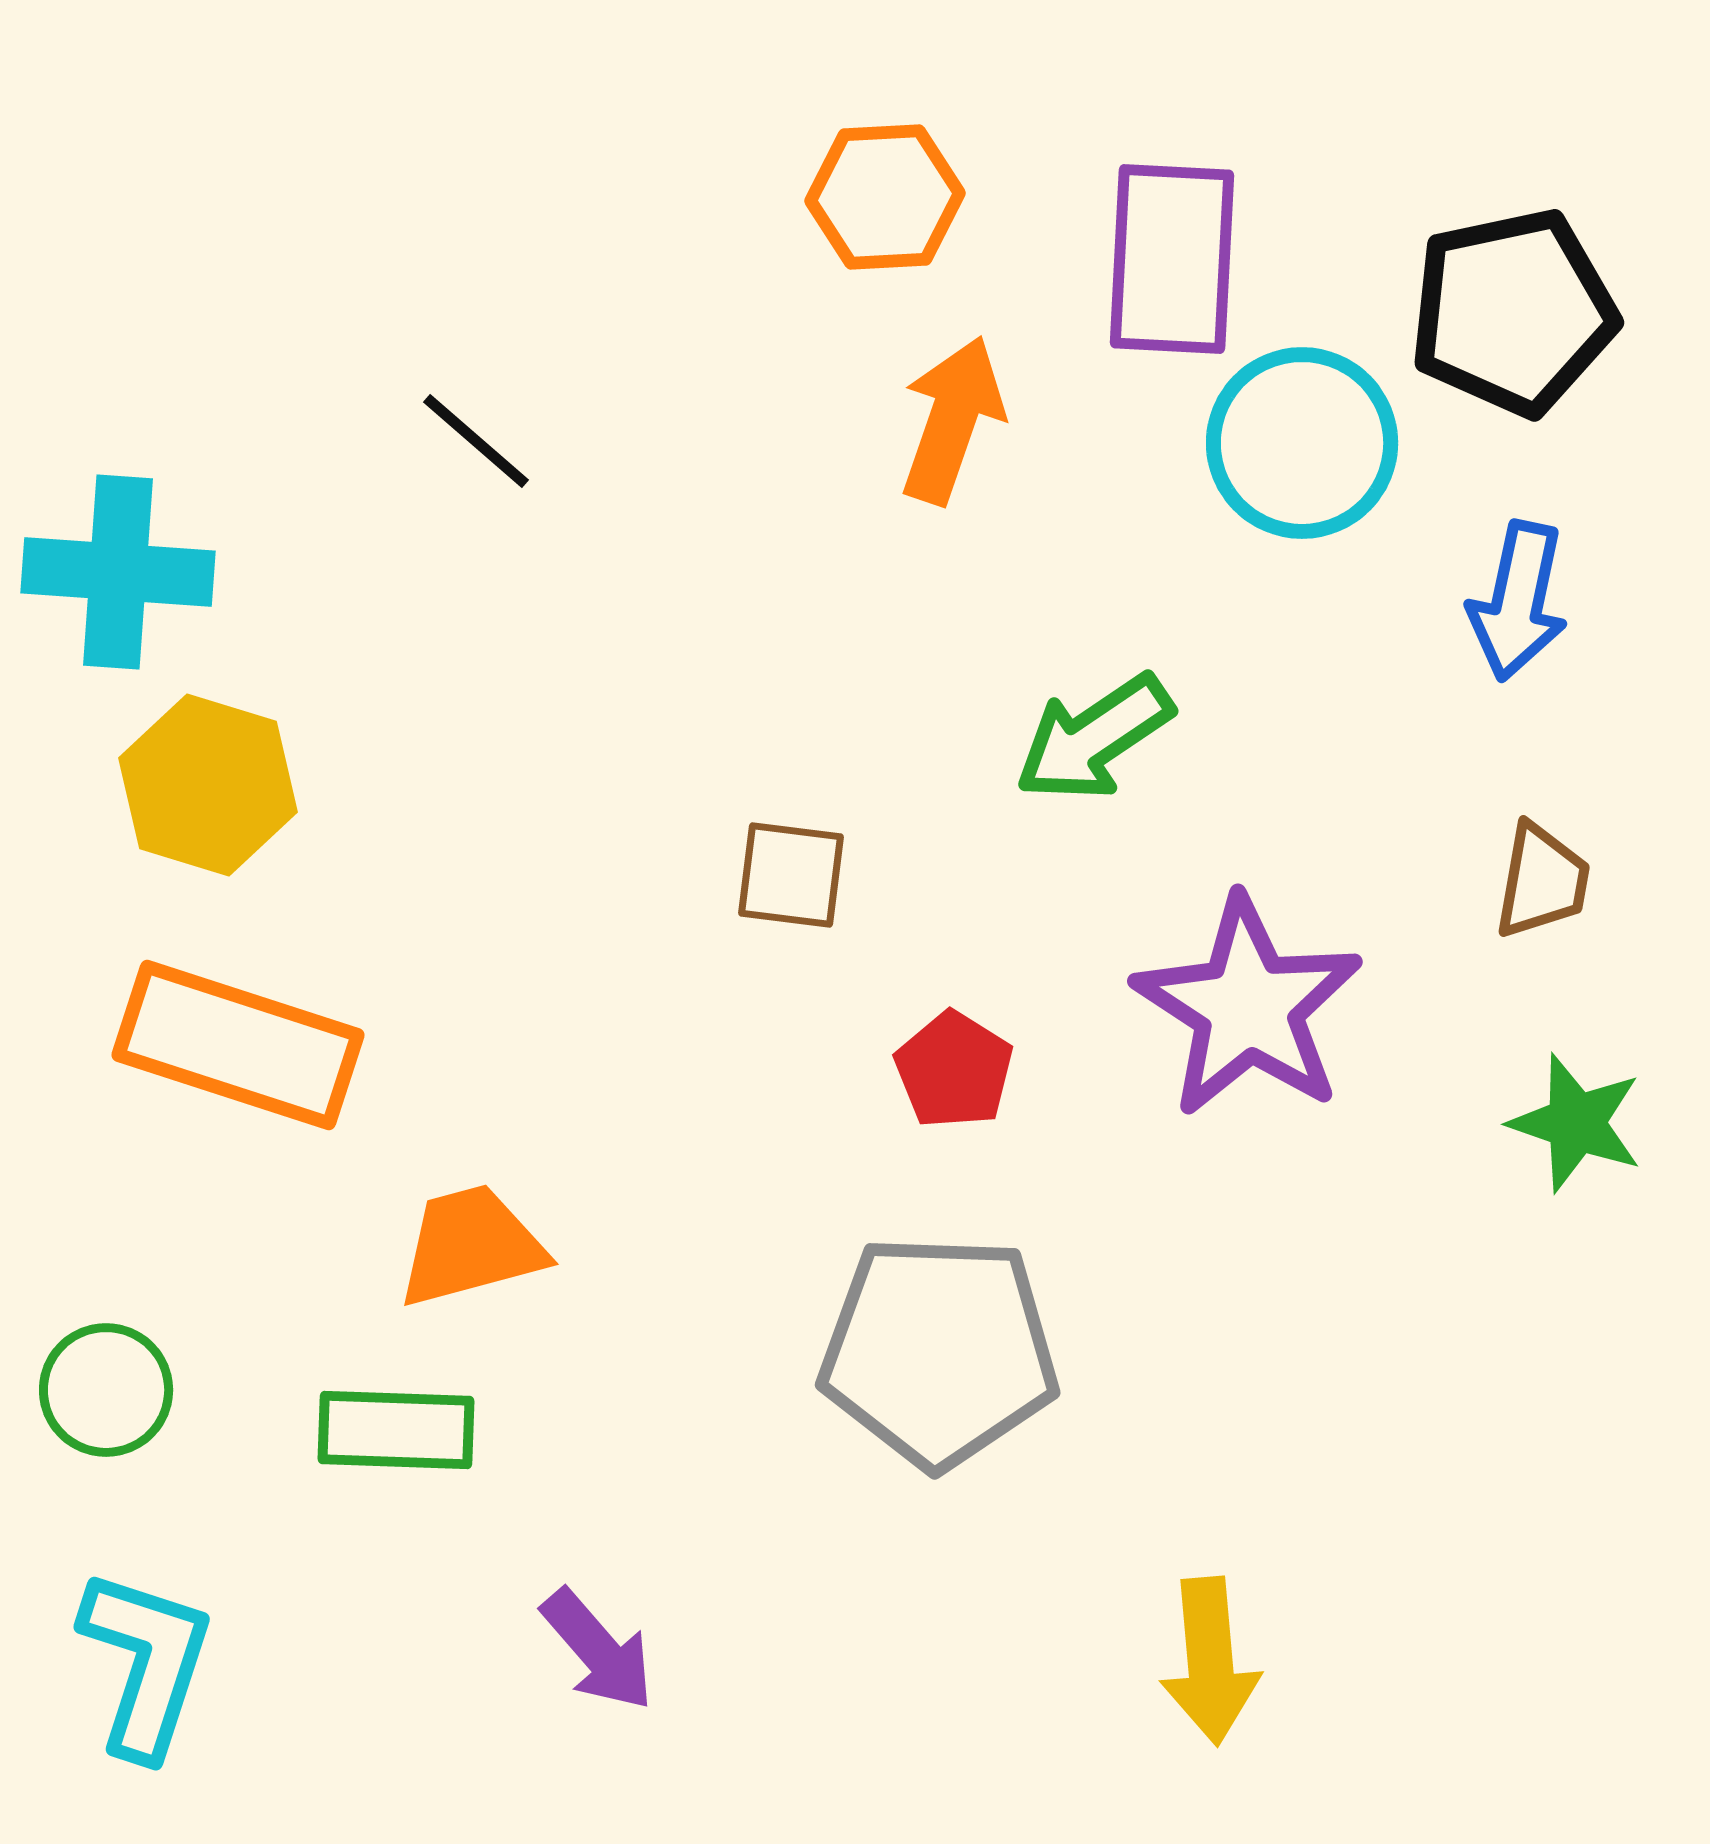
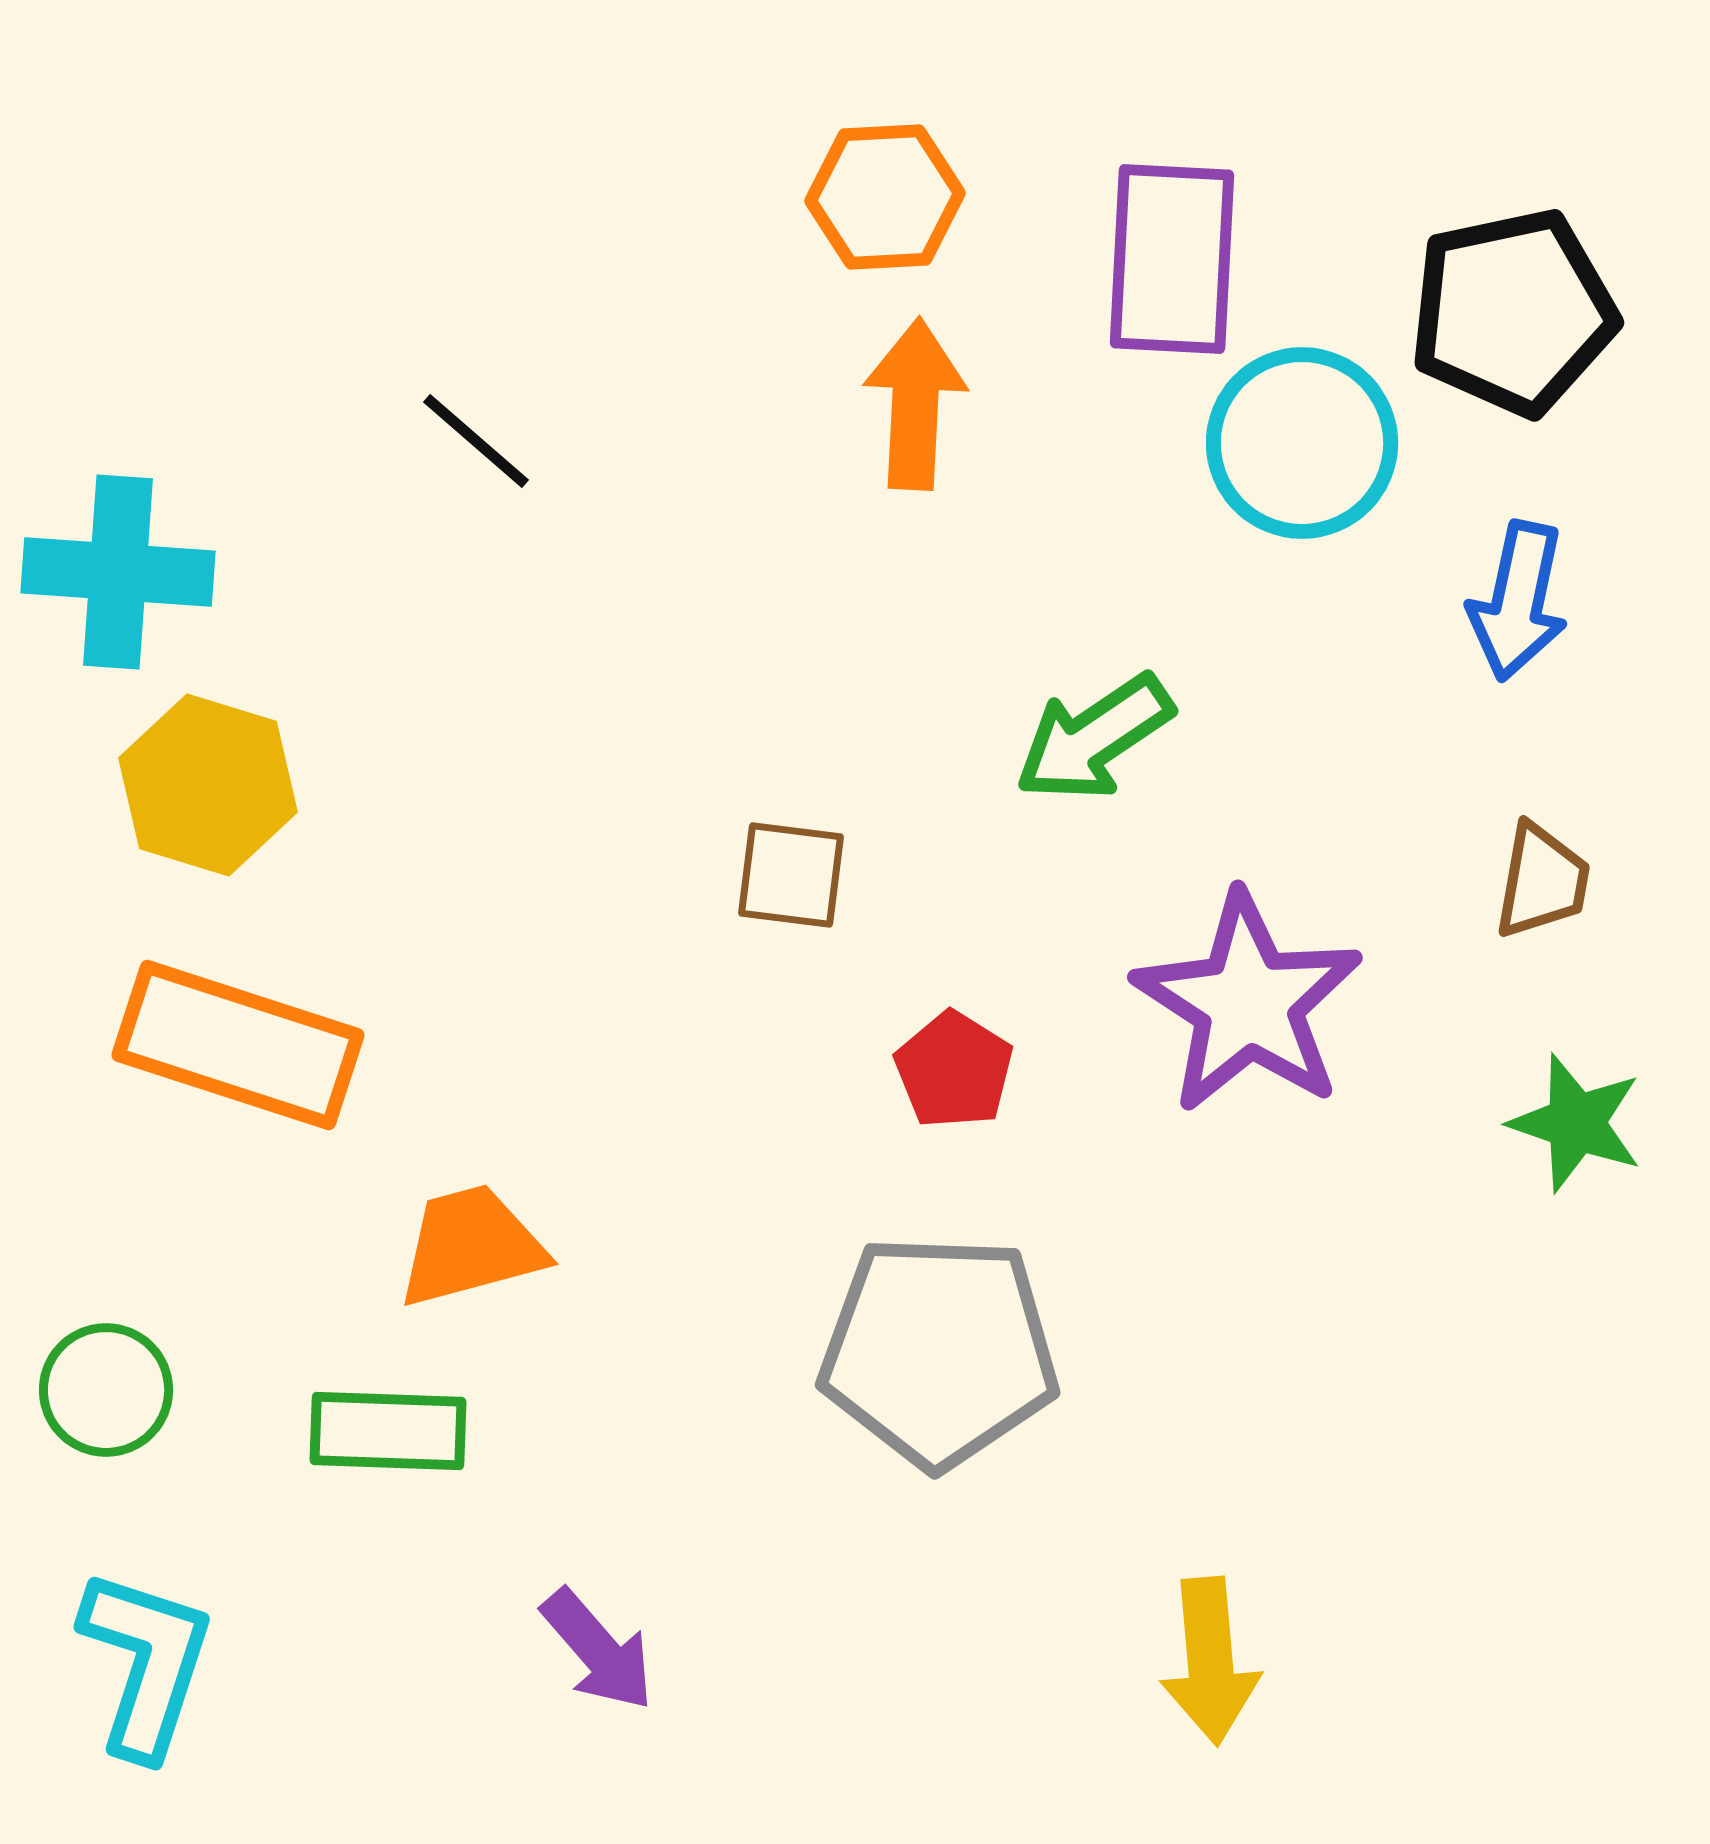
orange arrow: moved 37 px left, 16 px up; rotated 16 degrees counterclockwise
purple star: moved 4 px up
green rectangle: moved 8 px left, 1 px down
